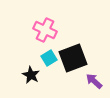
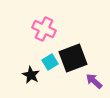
pink cross: moved 1 px left, 1 px up
cyan square: moved 1 px right, 4 px down
